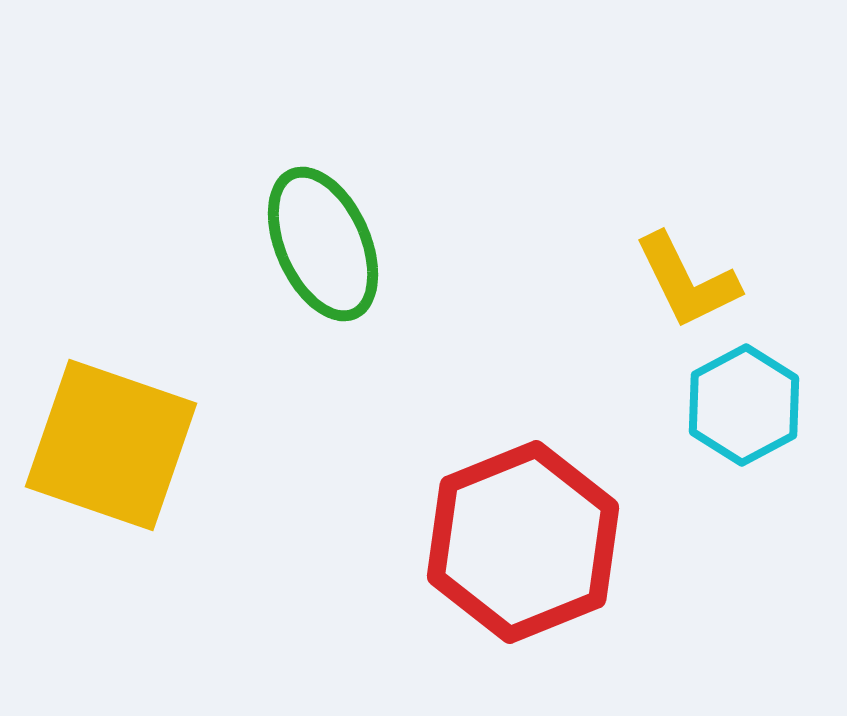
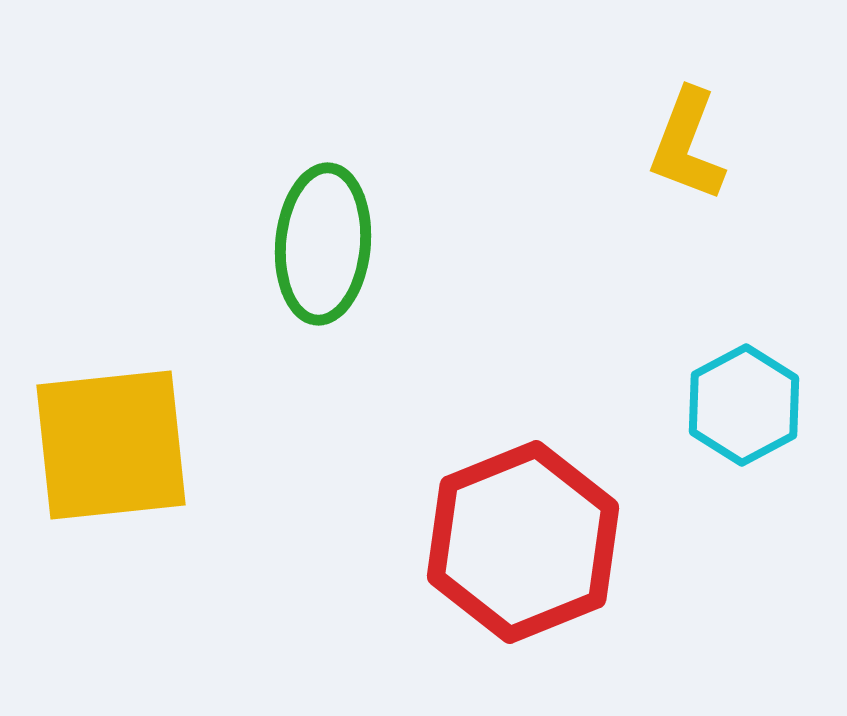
green ellipse: rotated 29 degrees clockwise
yellow L-shape: moved 136 px up; rotated 47 degrees clockwise
yellow square: rotated 25 degrees counterclockwise
